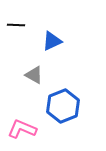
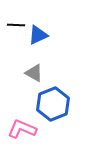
blue triangle: moved 14 px left, 6 px up
gray triangle: moved 2 px up
blue hexagon: moved 10 px left, 2 px up
